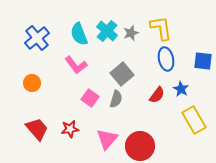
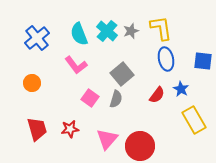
gray star: moved 2 px up
red trapezoid: rotated 25 degrees clockwise
